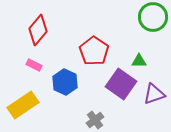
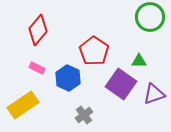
green circle: moved 3 px left
pink rectangle: moved 3 px right, 3 px down
blue hexagon: moved 3 px right, 4 px up
gray cross: moved 11 px left, 5 px up
